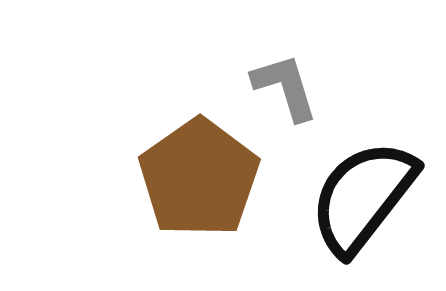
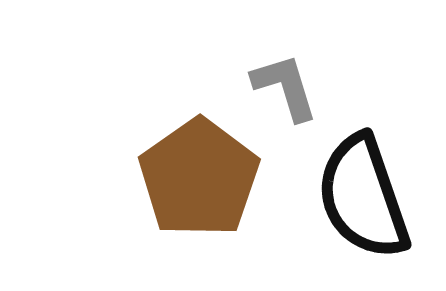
black semicircle: rotated 57 degrees counterclockwise
